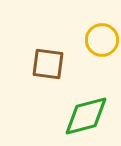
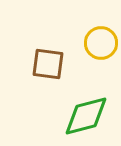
yellow circle: moved 1 px left, 3 px down
